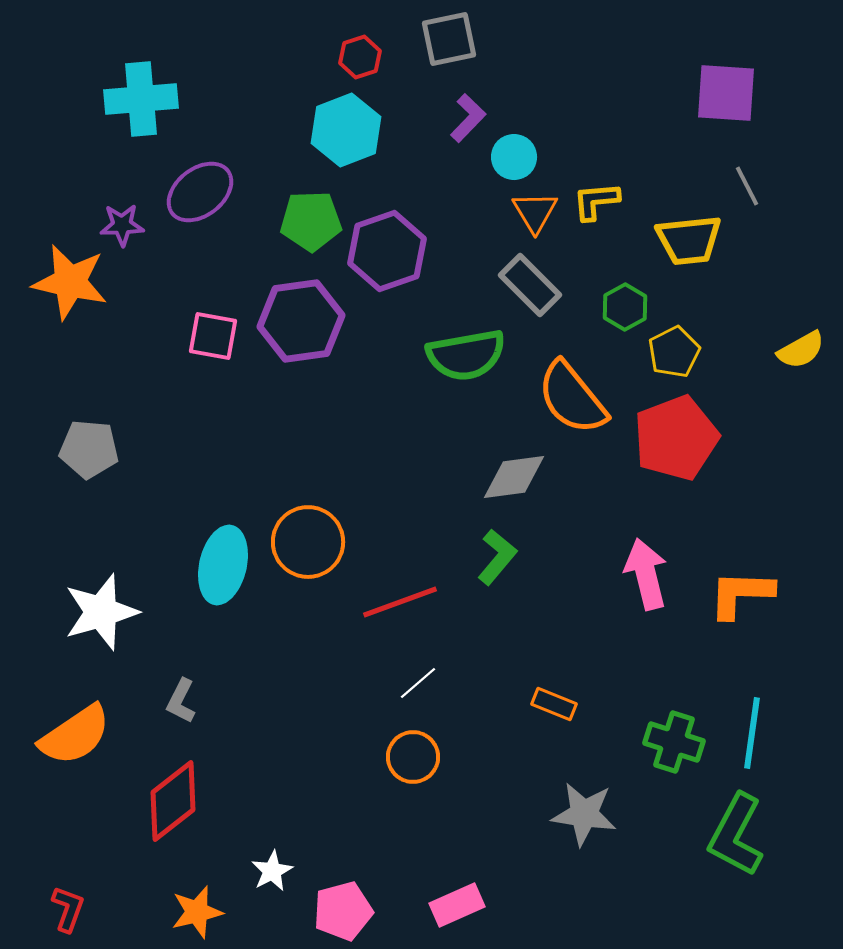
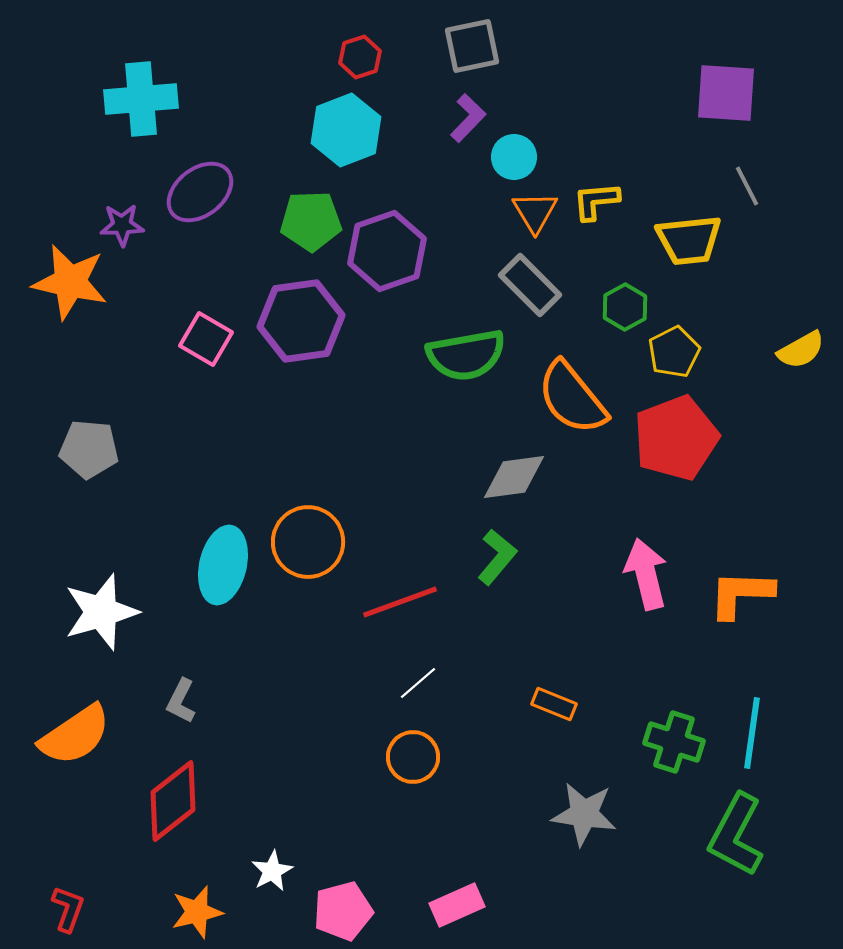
gray square at (449, 39): moved 23 px right, 7 px down
pink square at (213, 336): moved 7 px left, 3 px down; rotated 20 degrees clockwise
